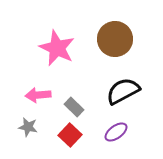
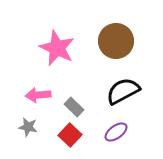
brown circle: moved 1 px right, 2 px down
